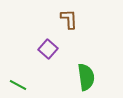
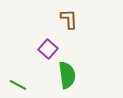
green semicircle: moved 19 px left, 2 px up
